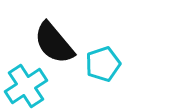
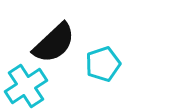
black semicircle: rotated 93 degrees counterclockwise
